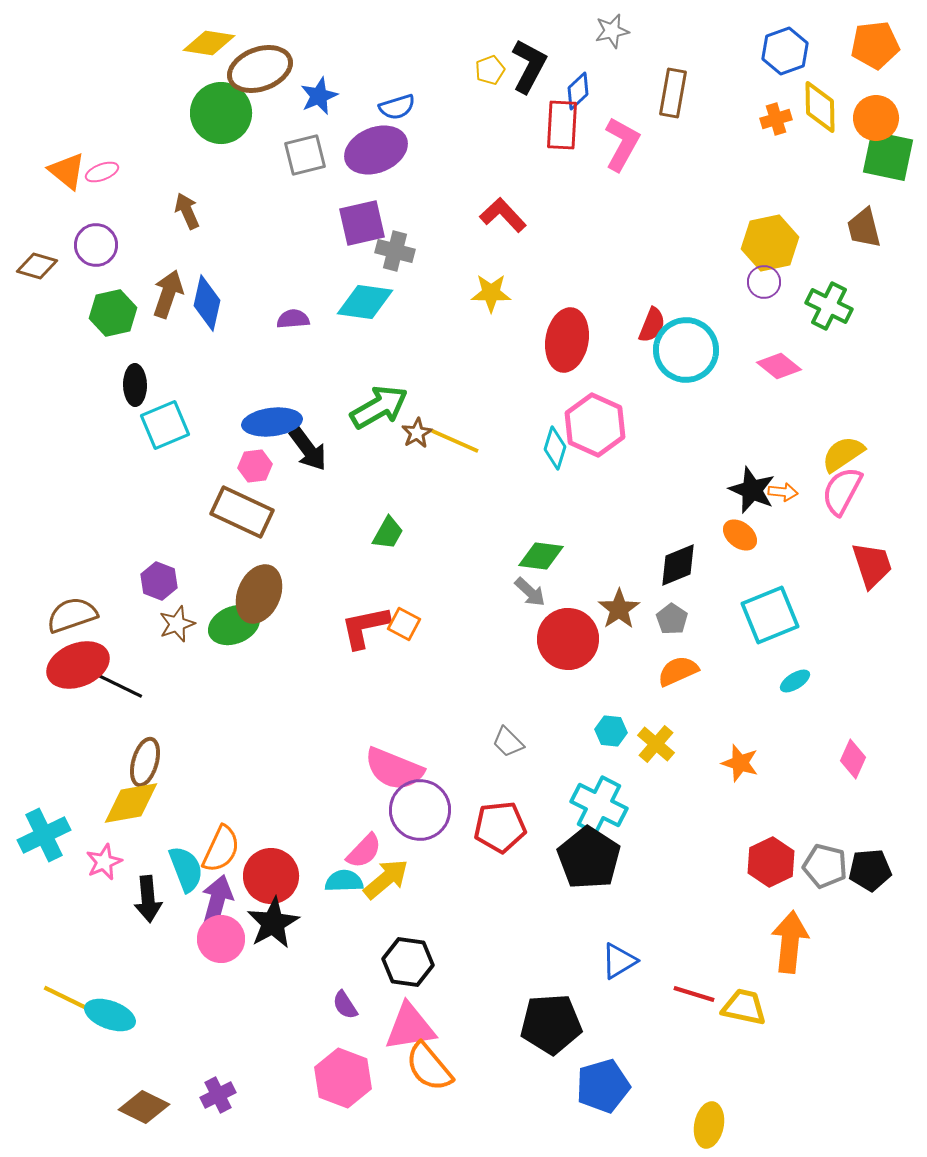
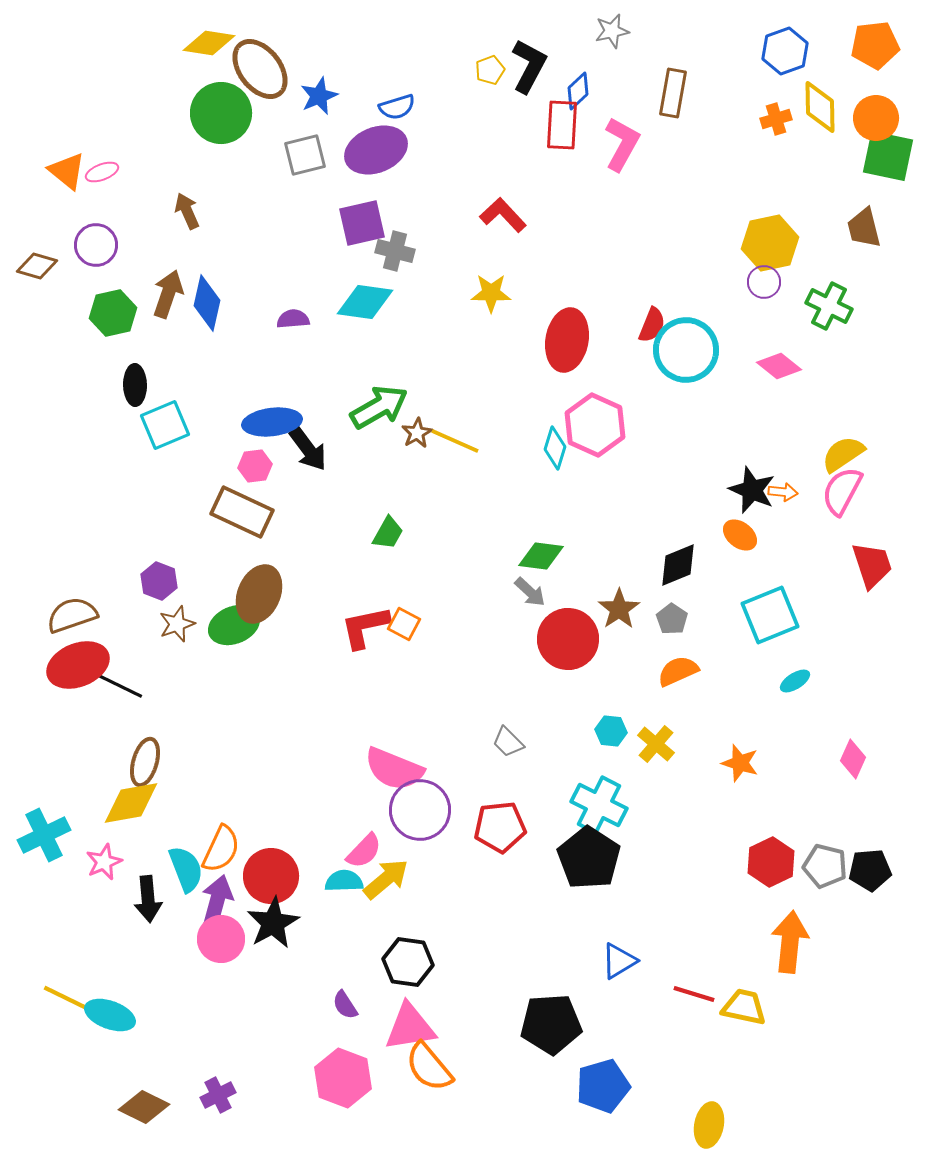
brown ellipse at (260, 69): rotated 72 degrees clockwise
